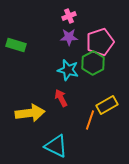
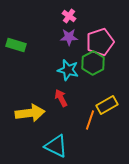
pink cross: rotated 32 degrees counterclockwise
